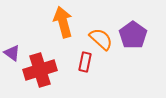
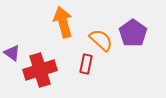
purple pentagon: moved 2 px up
orange semicircle: moved 1 px down
red rectangle: moved 1 px right, 2 px down
